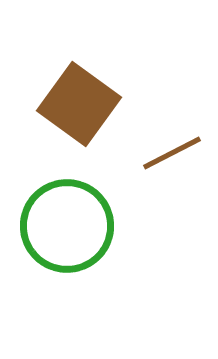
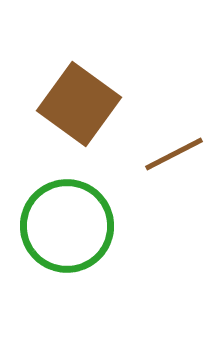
brown line: moved 2 px right, 1 px down
